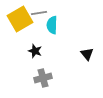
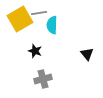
gray cross: moved 1 px down
